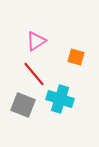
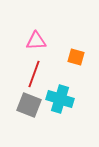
pink triangle: rotated 30 degrees clockwise
red line: rotated 60 degrees clockwise
gray square: moved 6 px right
